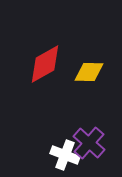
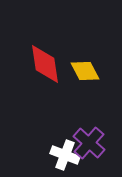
red diamond: rotated 69 degrees counterclockwise
yellow diamond: moved 4 px left, 1 px up; rotated 60 degrees clockwise
